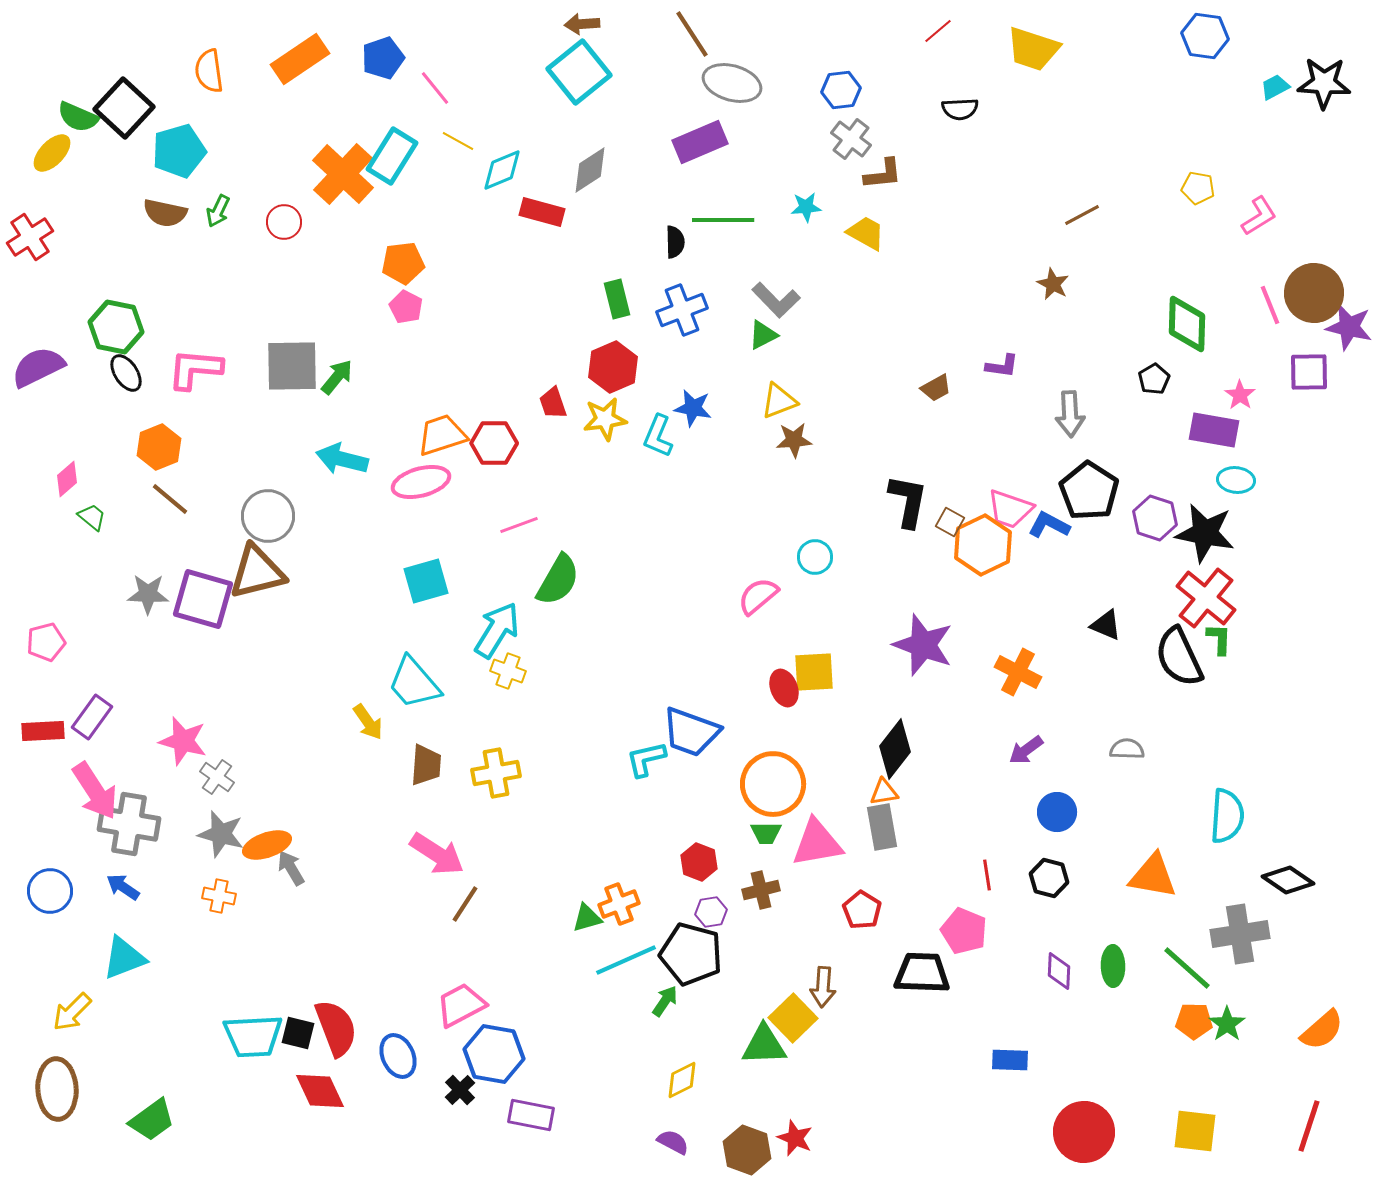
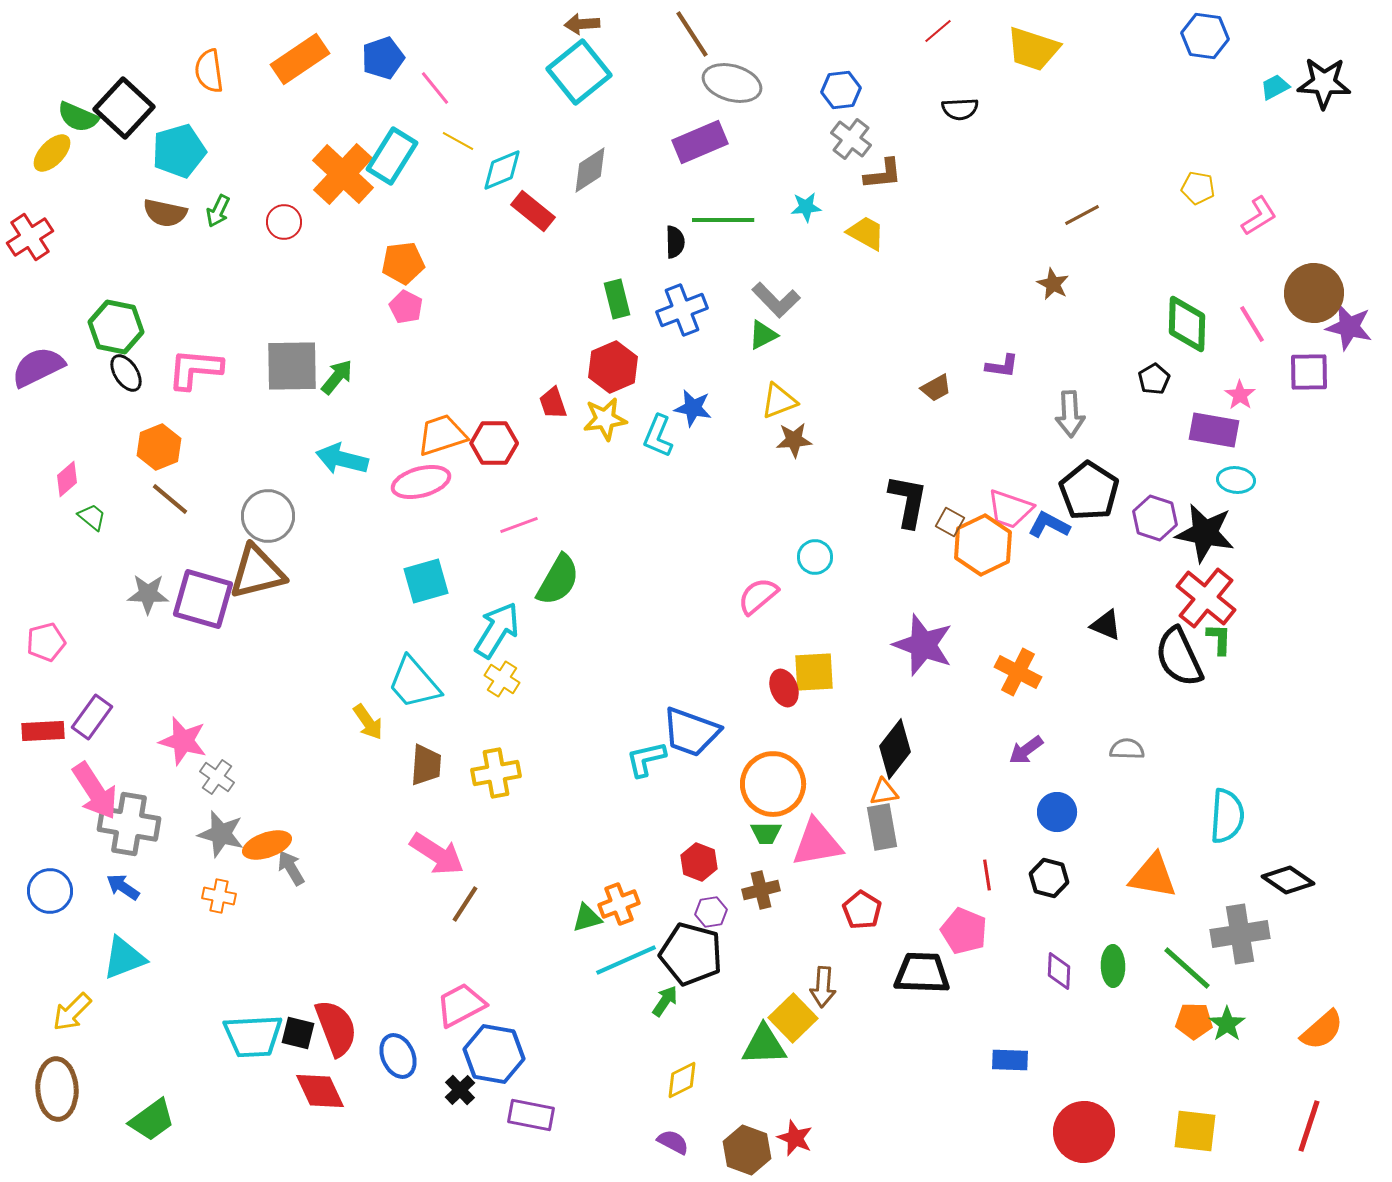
red rectangle at (542, 212): moved 9 px left, 1 px up; rotated 24 degrees clockwise
pink line at (1270, 305): moved 18 px left, 19 px down; rotated 9 degrees counterclockwise
yellow cross at (508, 671): moved 6 px left, 8 px down; rotated 12 degrees clockwise
